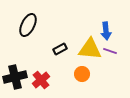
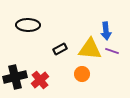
black ellipse: rotated 65 degrees clockwise
purple line: moved 2 px right
red cross: moved 1 px left
